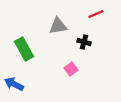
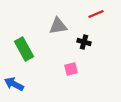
pink square: rotated 24 degrees clockwise
